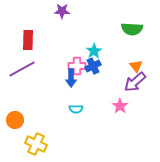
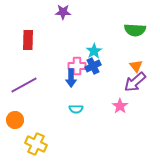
purple star: moved 1 px right, 1 px down
green semicircle: moved 3 px right, 1 px down
purple line: moved 2 px right, 16 px down
